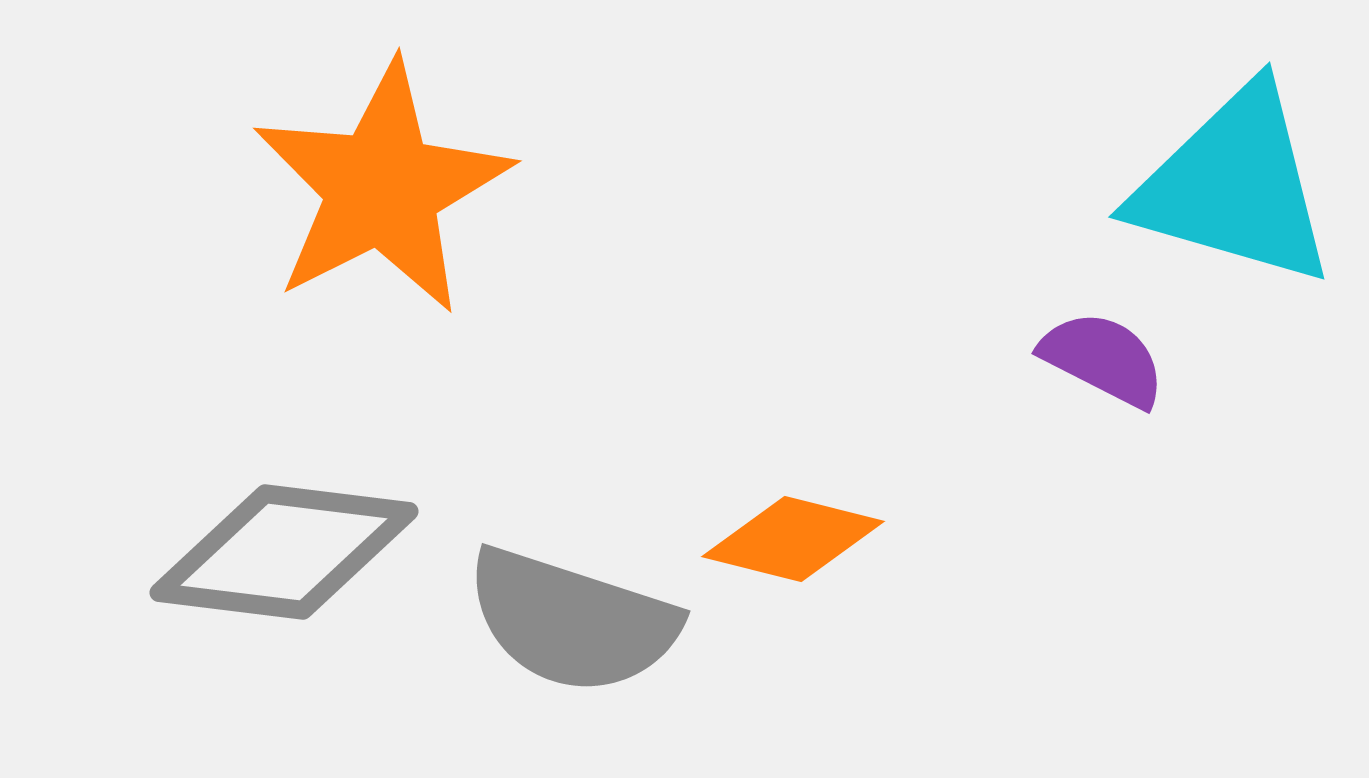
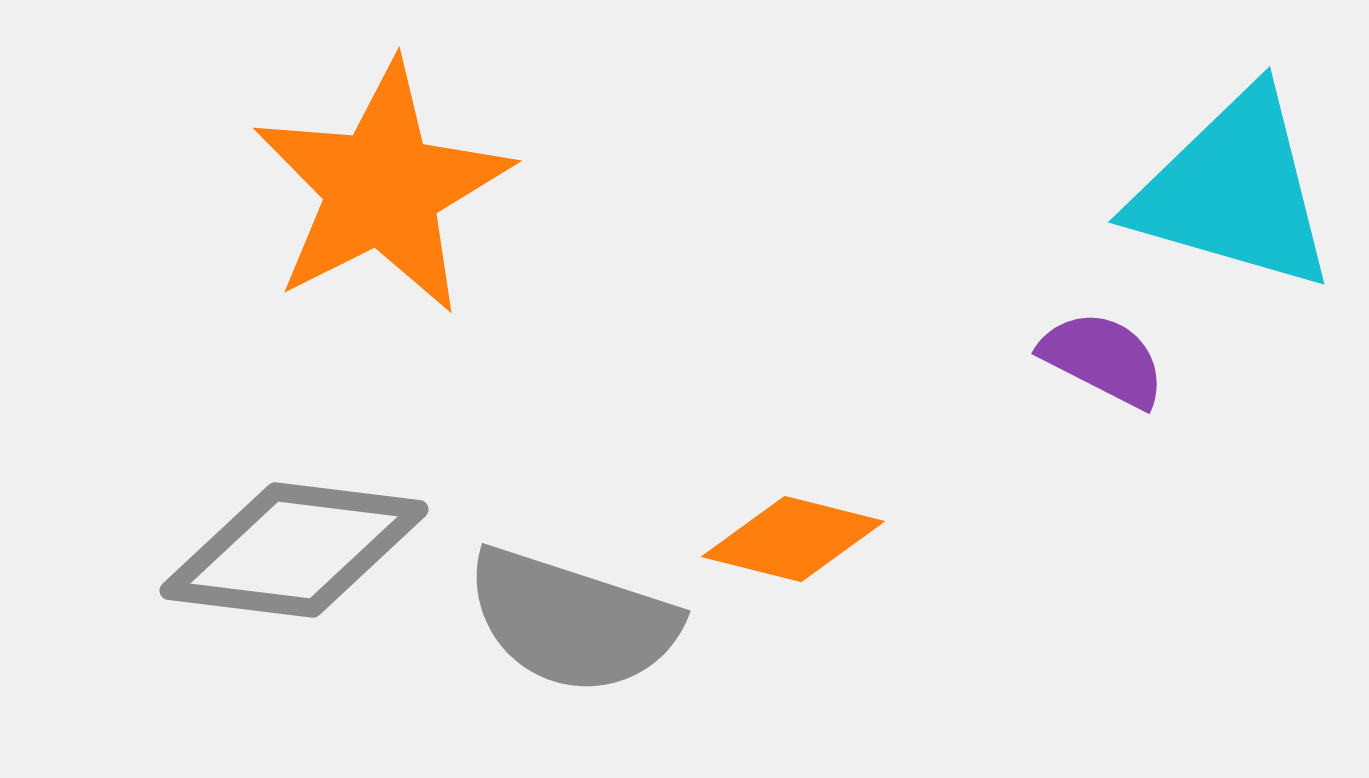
cyan triangle: moved 5 px down
gray diamond: moved 10 px right, 2 px up
